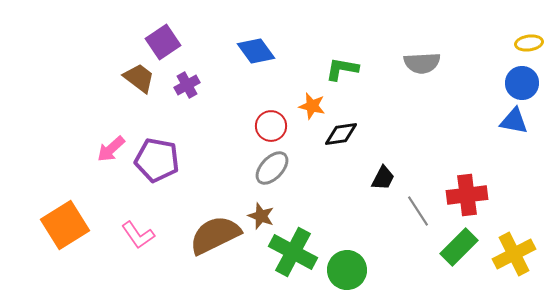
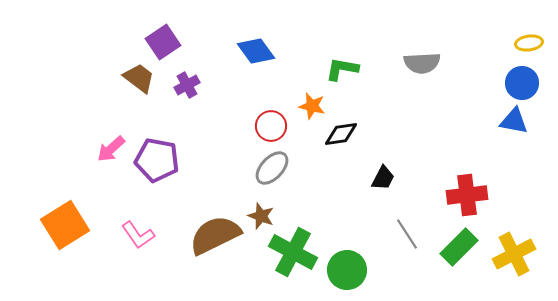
gray line: moved 11 px left, 23 px down
